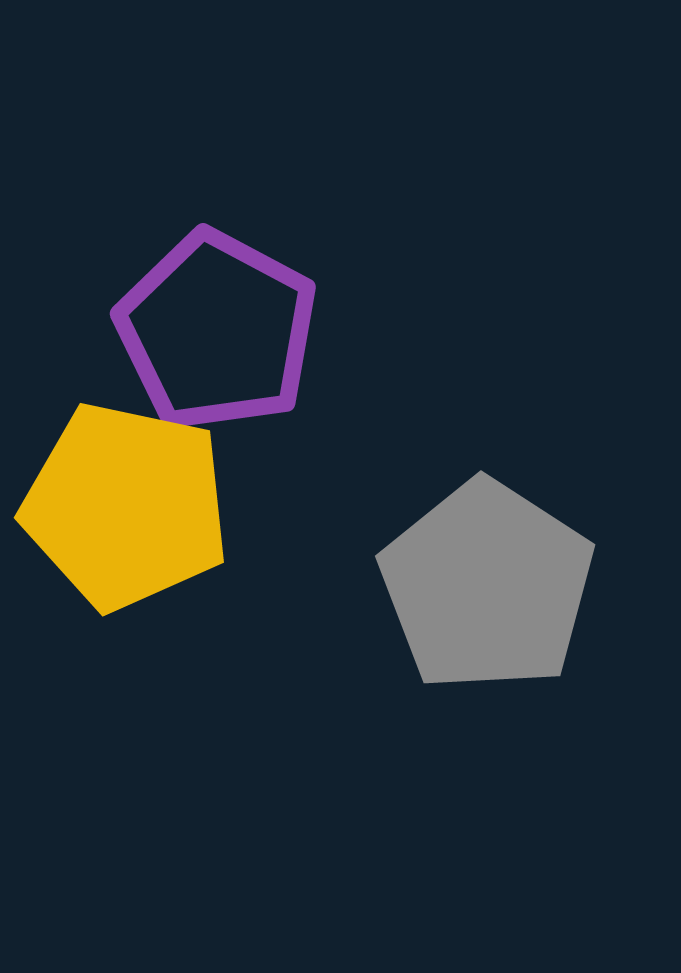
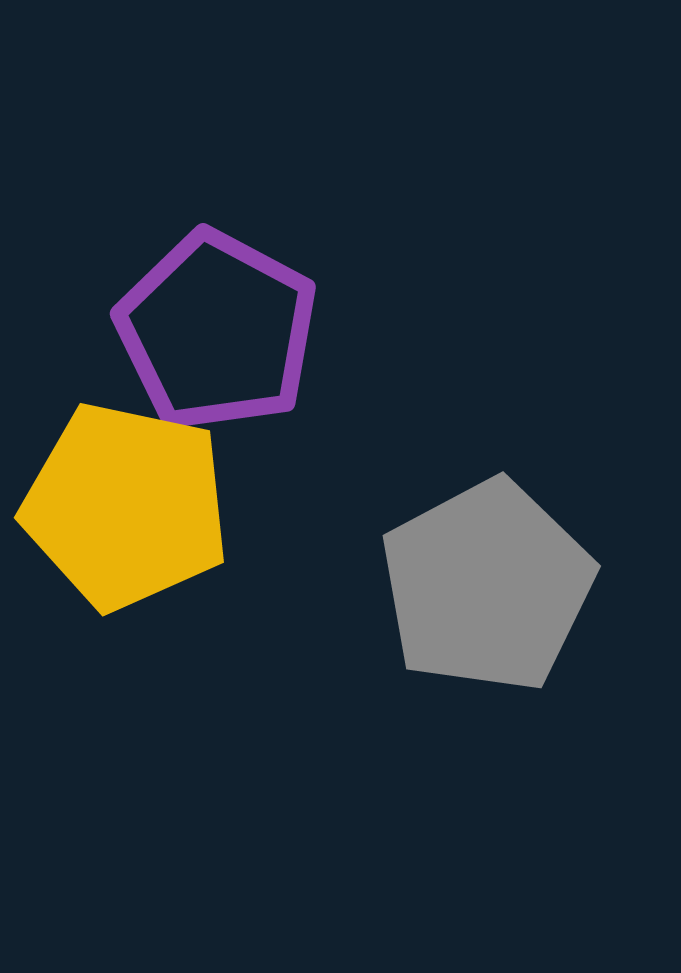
gray pentagon: rotated 11 degrees clockwise
